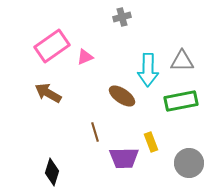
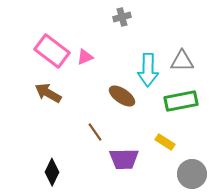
pink rectangle: moved 5 px down; rotated 72 degrees clockwise
brown line: rotated 18 degrees counterclockwise
yellow rectangle: moved 14 px right; rotated 36 degrees counterclockwise
purple trapezoid: moved 1 px down
gray circle: moved 3 px right, 11 px down
black diamond: rotated 8 degrees clockwise
